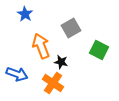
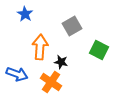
gray square: moved 1 px right, 2 px up
orange arrow: moved 1 px left, 1 px down; rotated 25 degrees clockwise
orange cross: moved 2 px left, 1 px up
